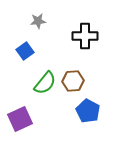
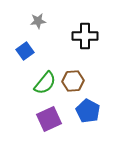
purple square: moved 29 px right
